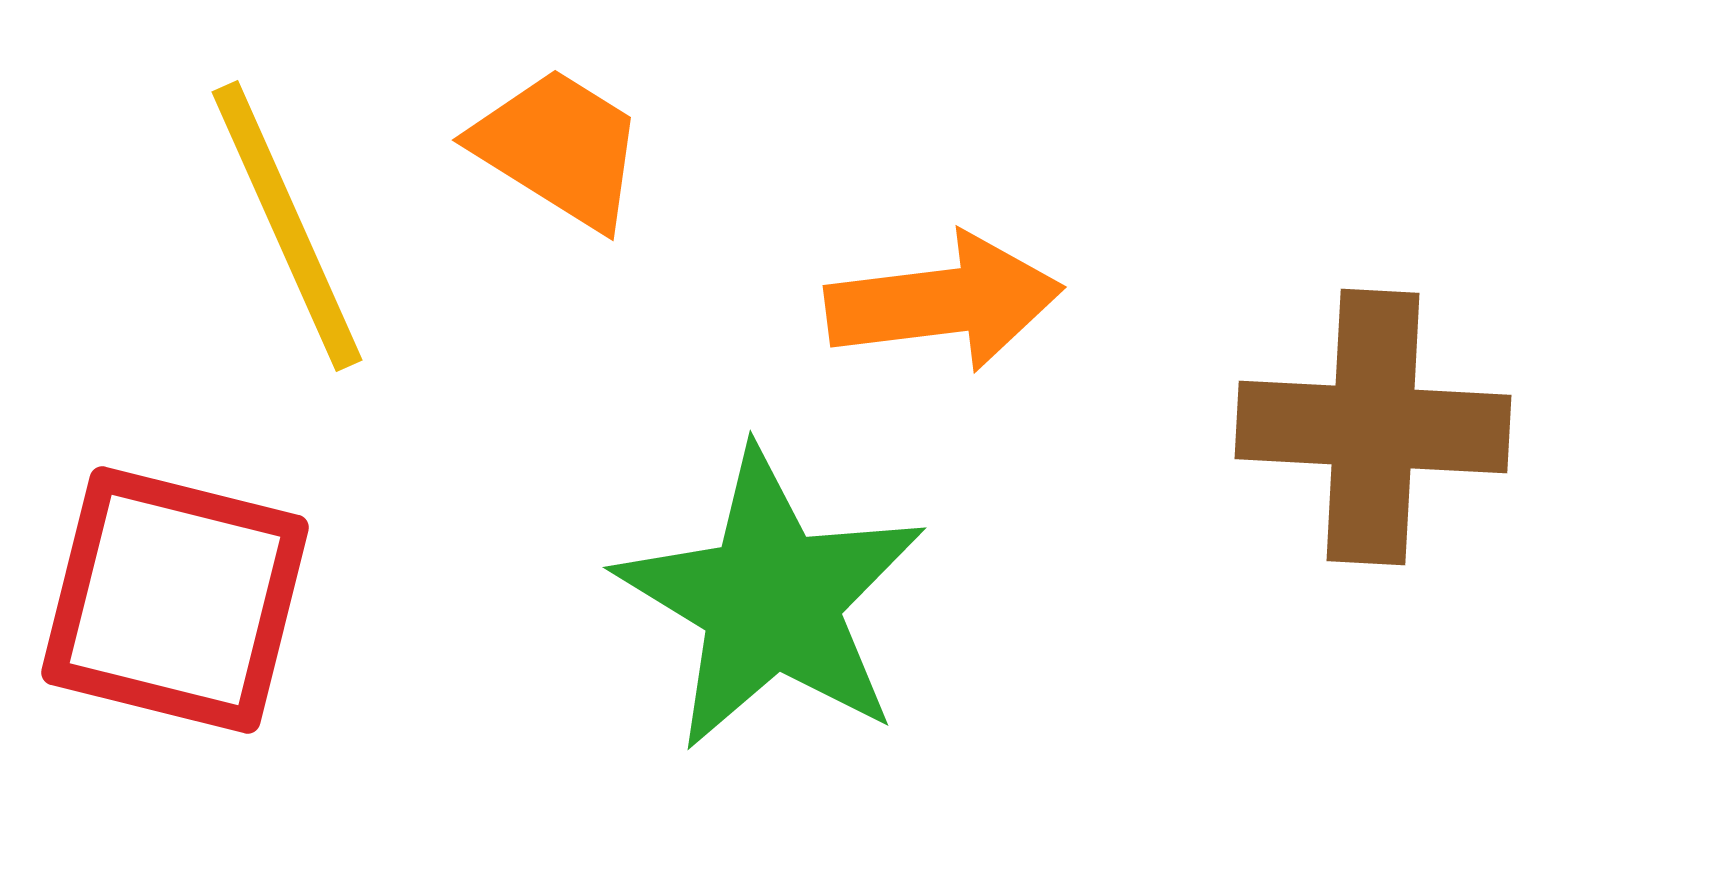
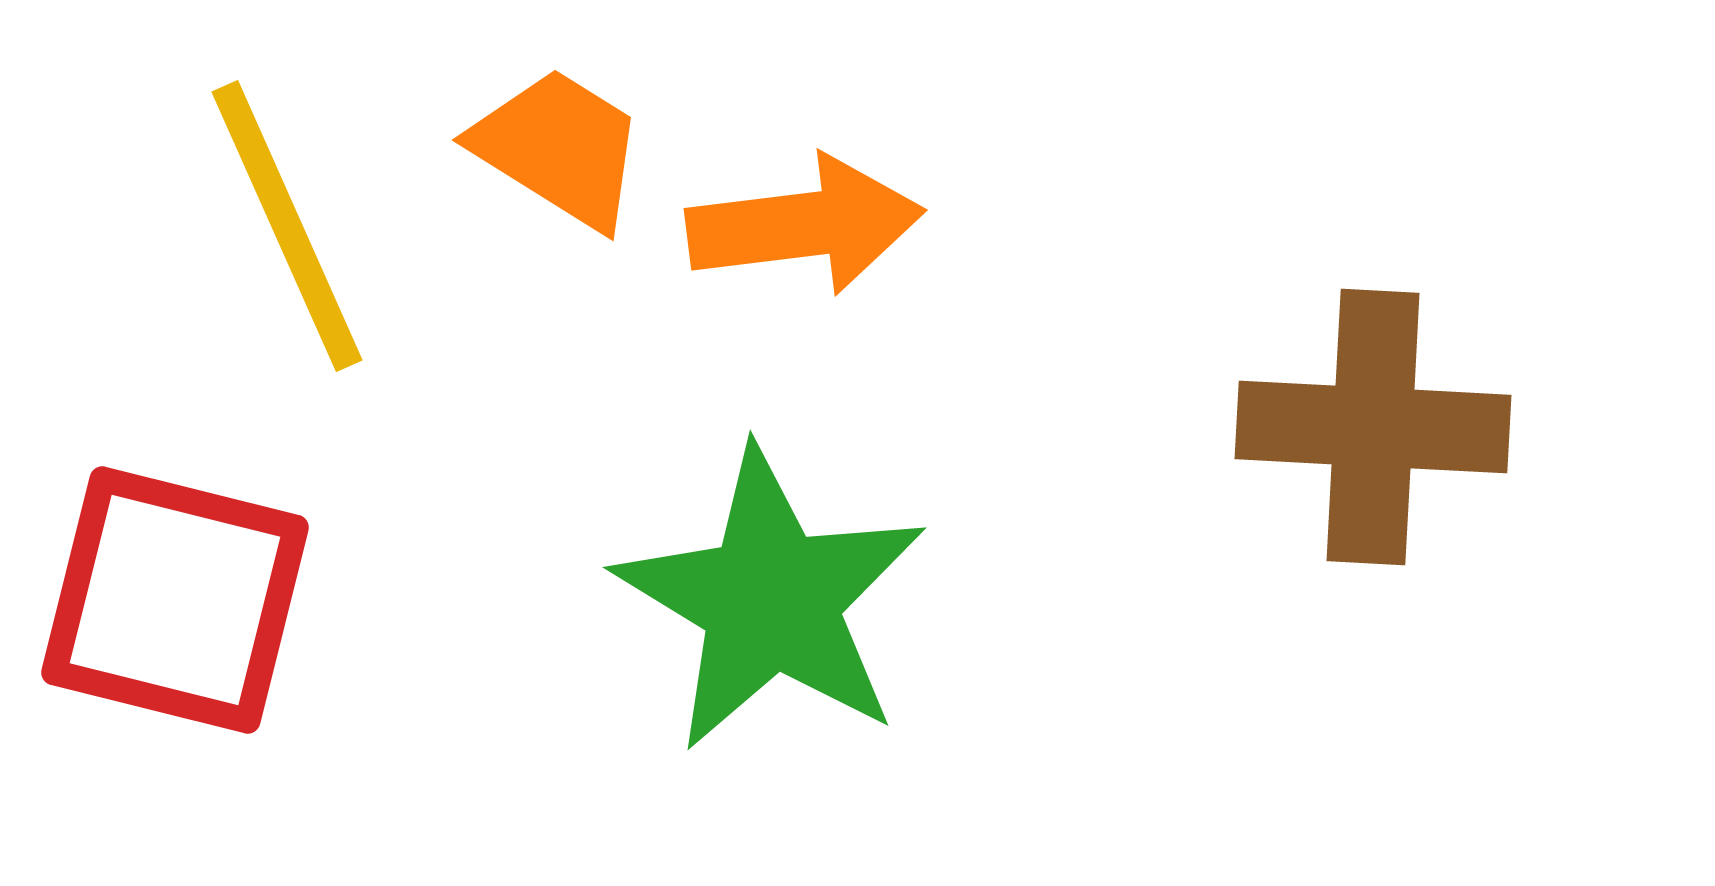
orange arrow: moved 139 px left, 77 px up
